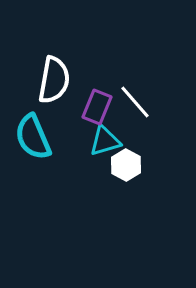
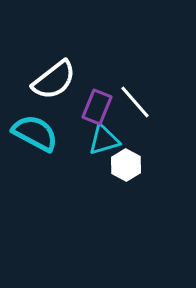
white semicircle: rotated 42 degrees clockwise
cyan semicircle: moved 2 px right, 4 px up; rotated 141 degrees clockwise
cyan triangle: moved 1 px left, 1 px up
